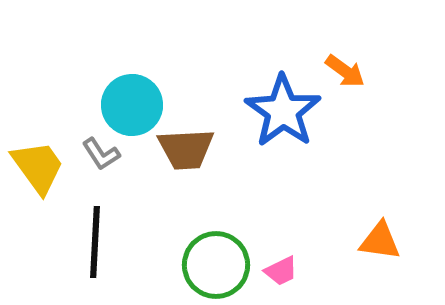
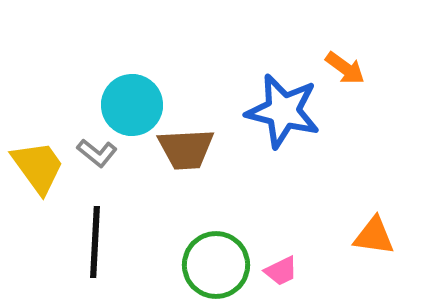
orange arrow: moved 3 px up
blue star: rotated 22 degrees counterclockwise
gray L-shape: moved 4 px left, 1 px up; rotated 18 degrees counterclockwise
orange triangle: moved 6 px left, 5 px up
